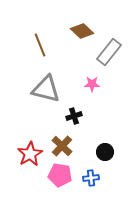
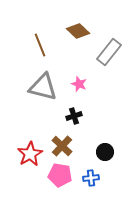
brown diamond: moved 4 px left
pink star: moved 13 px left; rotated 21 degrees clockwise
gray triangle: moved 3 px left, 2 px up
